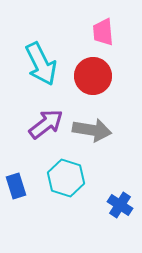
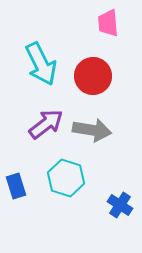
pink trapezoid: moved 5 px right, 9 px up
